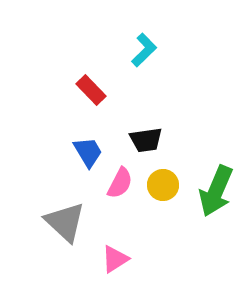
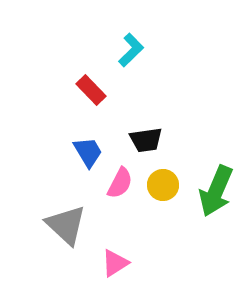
cyan L-shape: moved 13 px left
gray triangle: moved 1 px right, 3 px down
pink triangle: moved 4 px down
